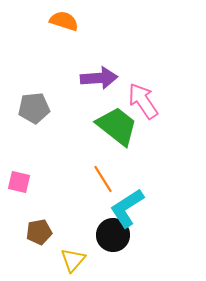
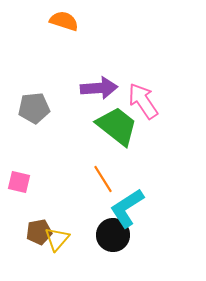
purple arrow: moved 10 px down
yellow triangle: moved 16 px left, 21 px up
